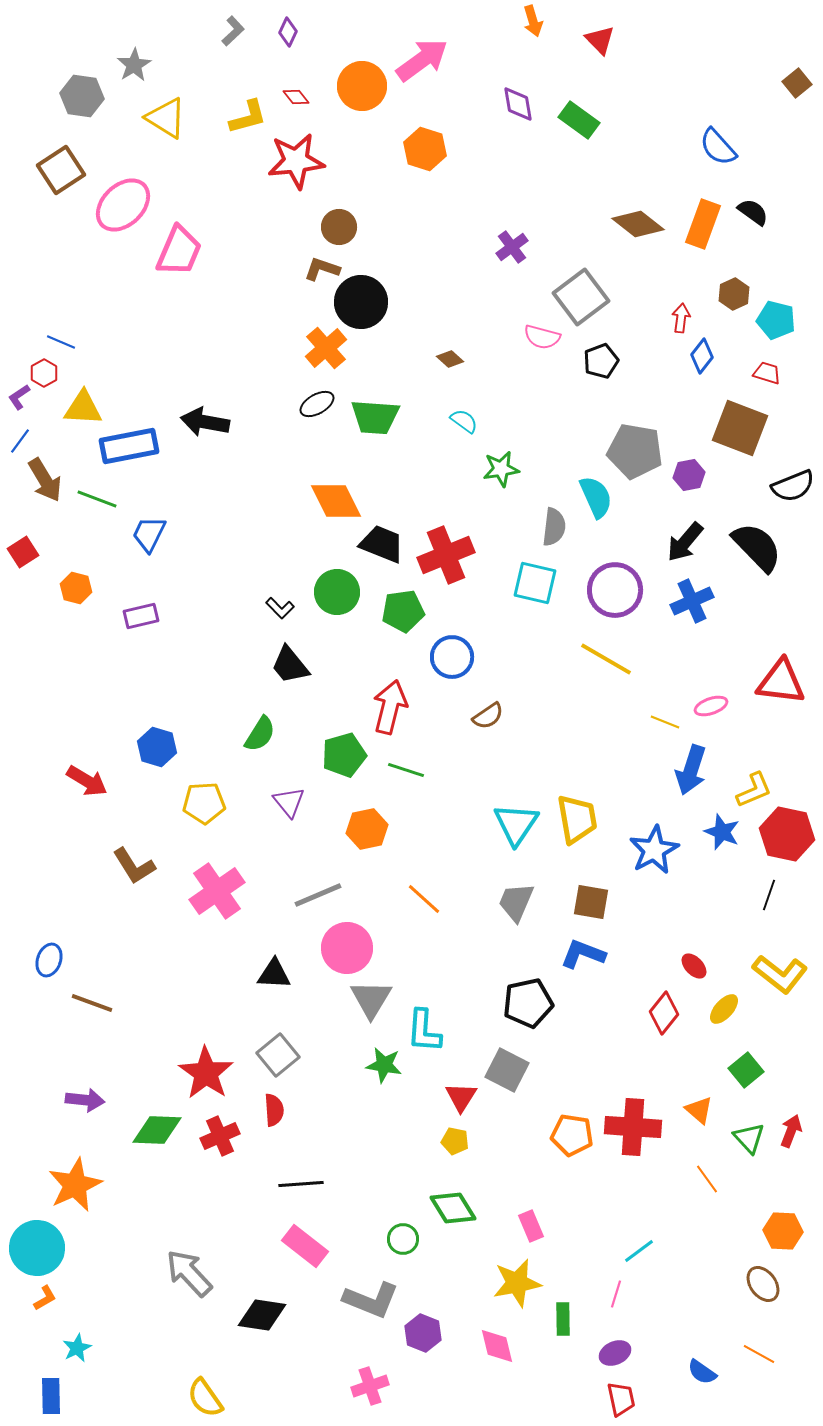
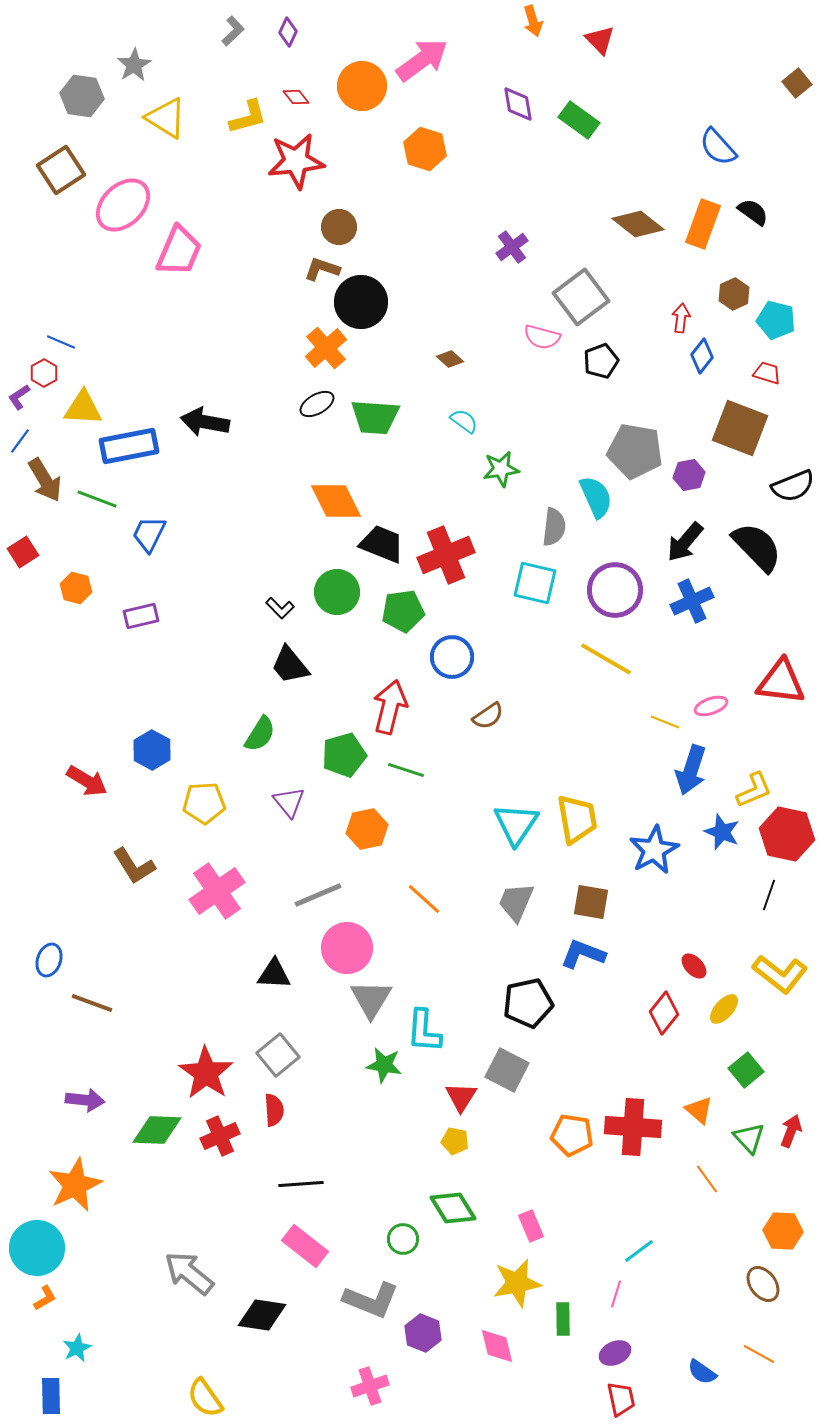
blue hexagon at (157, 747): moved 5 px left, 3 px down; rotated 12 degrees clockwise
gray arrow at (189, 1273): rotated 8 degrees counterclockwise
